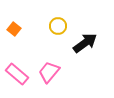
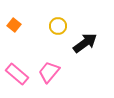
orange square: moved 4 px up
